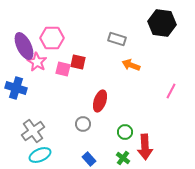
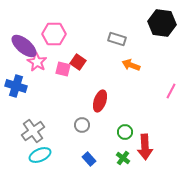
pink hexagon: moved 2 px right, 4 px up
purple ellipse: rotated 24 degrees counterclockwise
red square: rotated 21 degrees clockwise
blue cross: moved 2 px up
gray circle: moved 1 px left, 1 px down
